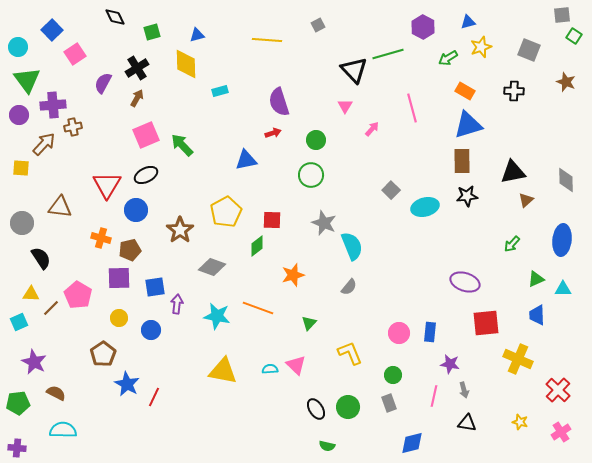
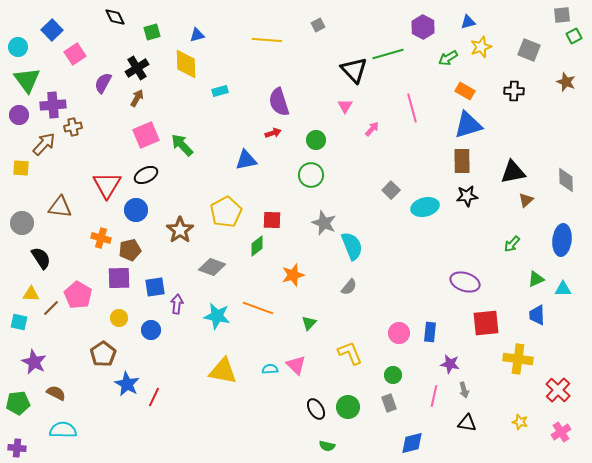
green square at (574, 36): rotated 28 degrees clockwise
cyan square at (19, 322): rotated 36 degrees clockwise
yellow cross at (518, 359): rotated 16 degrees counterclockwise
